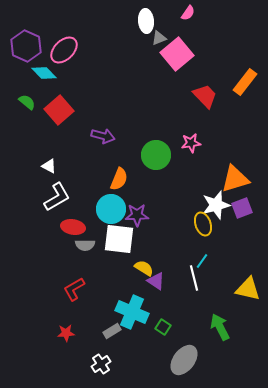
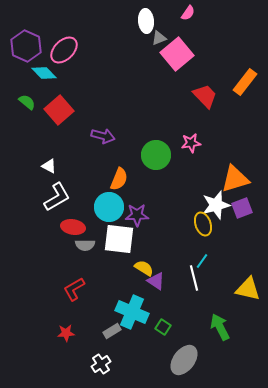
cyan circle: moved 2 px left, 2 px up
